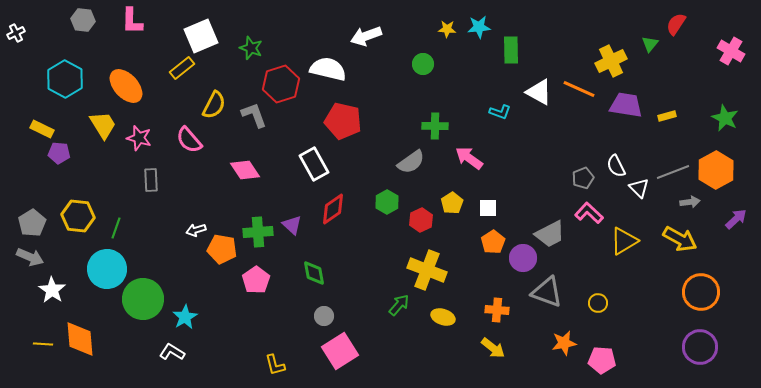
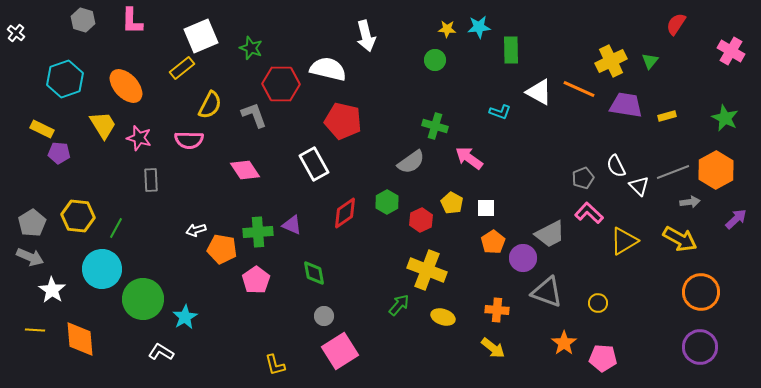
gray hexagon at (83, 20): rotated 10 degrees clockwise
white cross at (16, 33): rotated 24 degrees counterclockwise
white arrow at (366, 36): rotated 84 degrees counterclockwise
green triangle at (650, 44): moved 17 px down
green circle at (423, 64): moved 12 px right, 4 px up
cyan hexagon at (65, 79): rotated 12 degrees clockwise
red hexagon at (281, 84): rotated 18 degrees clockwise
yellow semicircle at (214, 105): moved 4 px left
green cross at (435, 126): rotated 15 degrees clockwise
pink semicircle at (189, 140): rotated 48 degrees counterclockwise
white triangle at (639, 188): moved 2 px up
yellow pentagon at (452, 203): rotated 10 degrees counterclockwise
white square at (488, 208): moved 2 px left
red diamond at (333, 209): moved 12 px right, 4 px down
purple triangle at (292, 225): rotated 20 degrees counterclockwise
green line at (116, 228): rotated 10 degrees clockwise
cyan circle at (107, 269): moved 5 px left
orange star at (564, 343): rotated 25 degrees counterclockwise
yellow line at (43, 344): moved 8 px left, 14 px up
white L-shape at (172, 352): moved 11 px left
pink pentagon at (602, 360): moved 1 px right, 2 px up
